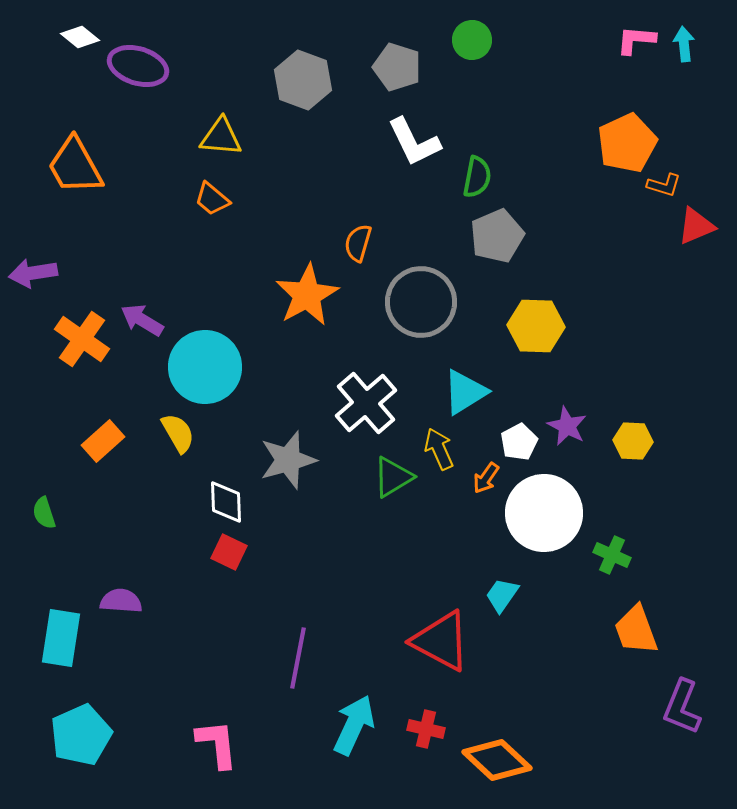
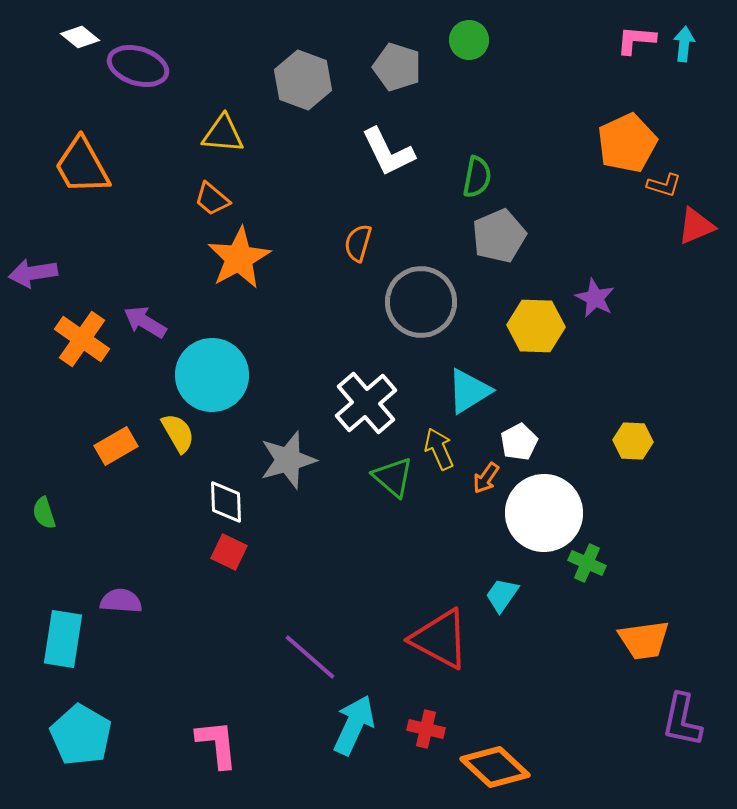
green circle at (472, 40): moved 3 px left
cyan arrow at (684, 44): rotated 12 degrees clockwise
yellow triangle at (221, 137): moved 2 px right, 3 px up
white L-shape at (414, 142): moved 26 px left, 10 px down
orange trapezoid at (75, 166): moved 7 px right
gray pentagon at (497, 236): moved 2 px right
orange star at (307, 295): moved 68 px left, 37 px up
purple arrow at (142, 320): moved 3 px right, 2 px down
cyan circle at (205, 367): moved 7 px right, 8 px down
cyan triangle at (465, 392): moved 4 px right, 1 px up
purple star at (567, 426): moved 28 px right, 128 px up
orange rectangle at (103, 441): moved 13 px right, 5 px down; rotated 12 degrees clockwise
green triangle at (393, 477): rotated 48 degrees counterclockwise
green cross at (612, 555): moved 25 px left, 8 px down
orange trapezoid at (636, 630): moved 8 px right, 10 px down; rotated 78 degrees counterclockwise
cyan rectangle at (61, 638): moved 2 px right, 1 px down
red triangle at (441, 641): moved 1 px left, 2 px up
purple line at (298, 658): moved 12 px right, 1 px up; rotated 60 degrees counterclockwise
purple L-shape at (682, 707): moved 13 px down; rotated 10 degrees counterclockwise
cyan pentagon at (81, 735): rotated 18 degrees counterclockwise
orange diamond at (497, 760): moved 2 px left, 7 px down
